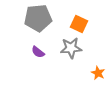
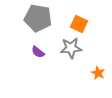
gray pentagon: rotated 16 degrees clockwise
